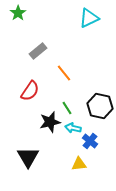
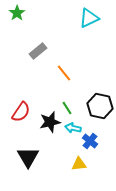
green star: moved 1 px left
red semicircle: moved 9 px left, 21 px down
